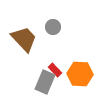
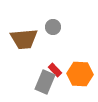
brown trapezoid: rotated 128 degrees clockwise
